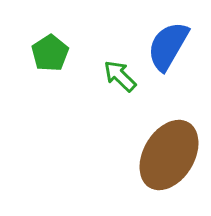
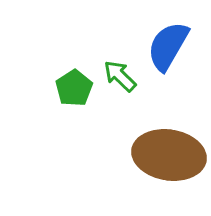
green pentagon: moved 24 px right, 35 px down
brown ellipse: rotated 68 degrees clockwise
